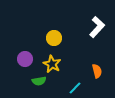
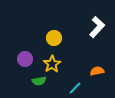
yellow star: rotated 12 degrees clockwise
orange semicircle: rotated 88 degrees counterclockwise
